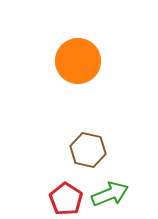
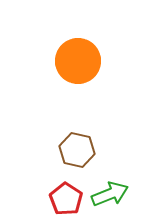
brown hexagon: moved 11 px left
